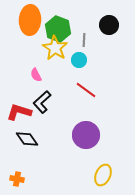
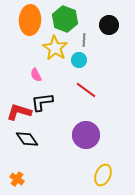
green hexagon: moved 7 px right, 10 px up
black L-shape: rotated 35 degrees clockwise
orange cross: rotated 24 degrees clockwise
